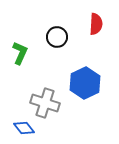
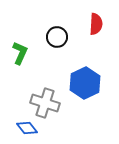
blue diamond: moved 3 px right
